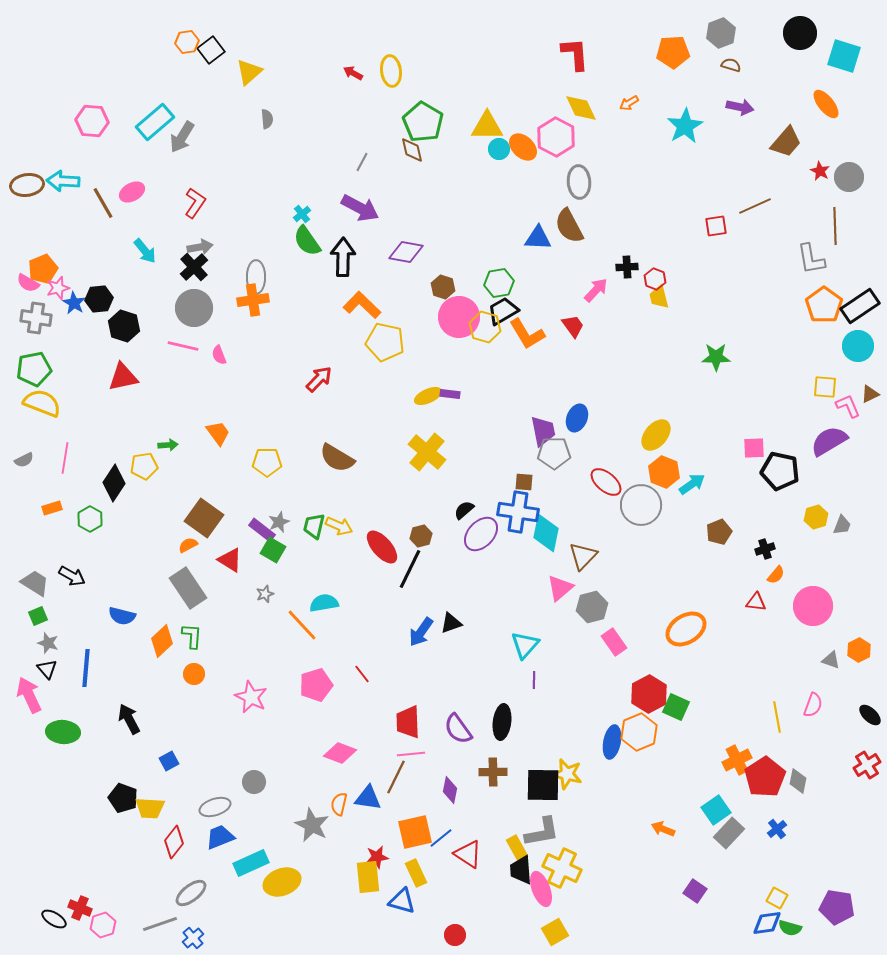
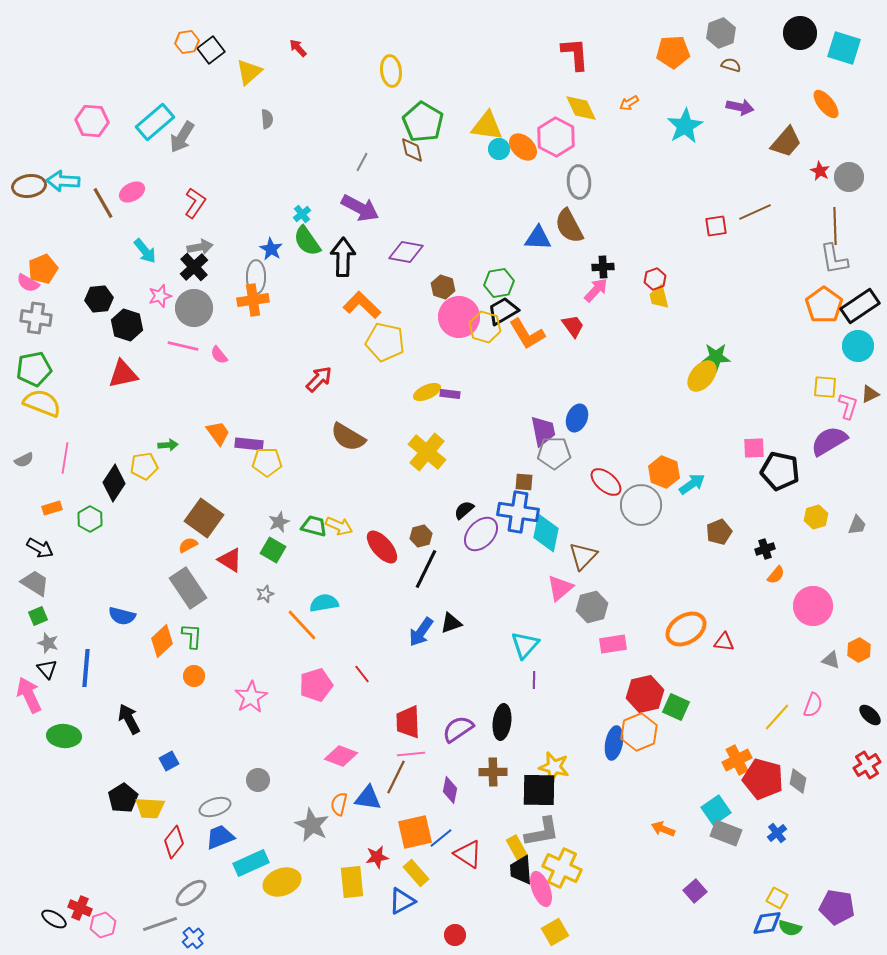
cyan square at (844, 56): moved 8 px up
red arrow at (353, 73): moved 55 px left, 25 px up; rotated 18 degrees clockwise
yellow triangle at (487, 126): rotated 8 degrees clockwise
brown ellipse at (27, 185): moved 2 px right, 1 px down
brown line at (755, 206): moved 6 px down
gray L-shape at (811, 259): moved 23 px right
black cross at (627, 267): moved 24 px left
red hexagon at (655, 279): rotated 20 degrees clockwise
pink star at (58, 288): moved 102 px right, 8 px down
blue star at (74, 303): moved 197 px right, 54 px up
black hexagon at (124, 326): moved 3 px right, 1 px up
pink semicircle at (219, 355): rotated 18 degrees counterclockwise
red triangle at (123, 377): moved 3 px up
yellow ellipse at (428, 396): moved 1 px left, 4 px up
pink L-shape at (848, 406): rotated 40 degrees clockwise
yellow ellipse at (656, 435): moved 46 px right, 59 px up
brown semicircle at (337, 458): moved 11 px right, 21 px up
gray trapezoid at (842, 525): moved 15 px right
green trapezoid at (314, 526): rotated 92 degrees clockwise
purple rectangle at (262, 530): moved 13 px left, 86 px up; rotated 32 degrees counterclockwise
black line at (410, 569): moved 16 px right
black arrow at (72, 576): moved 32 px left, 28 px up
red triangle at (756, 602): moved 32 px left, 40 px down
pink rectangle at (614, 642): moved 1 px left, 2 px down; rotated 64 degrees counterclockwise
orange circle at (194, 674): moved 2 px down
red hexagon at (649, 694): moved 4 px left; rotated 15 degrees clockwise
pink star at (251, 697): rotated 16 degrees clockwise
yellow line at (777, 717): rotated 52 degrees clockwise
purple semicircle at (458, 729): rotated 92 degrees clockwise
green ellipse at (63, 732): moved 1 px right, 4 px down
blue ellipse at (612, 742): moved 2 px right, 1 px down
pink diamond at (340, 753): moved 1 px right, 3 px down
yellow star at (567, 774): moved 13 px left, 7 px up
red pentagon at (765, 777): moved 2 px left, 2 px down; rotated 24 degrees counterclockwise
gray circle at (254, 782): moved 4 px right, 2 px up
black square at (543, 785): moved 4 px left, 5 px down
black pentagon at (123, 798): rotated 20 degrees clockwise
blue cross at (777, 829): moved 4 px down
gray rectangle at (729, 833): moved 3 px left; rotated 68 degrees clockwise
yellow rectangle at (416, 873): rotated 16 degrees counterclockwise
yellow rectangle at (368, 877): moved 16 px left, 5 px down
purple square at (695, 891): rotated 15 degrees clockwise
blue triangle at (402, 901): rotated 44 degrees counterclockwise
